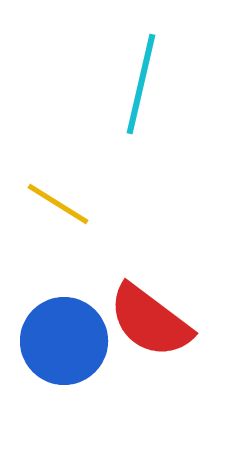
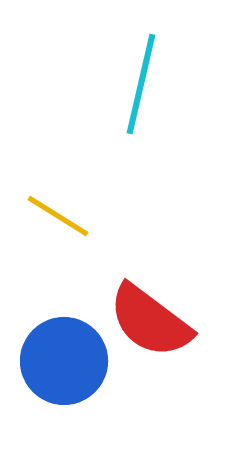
yellow line: moved 12 px down
blue circle: moved 20 px down
